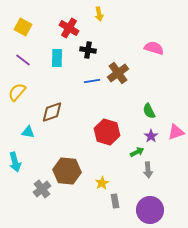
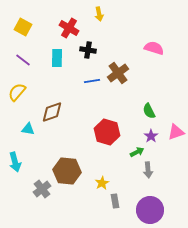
cyan triangle: moved 3 px up
